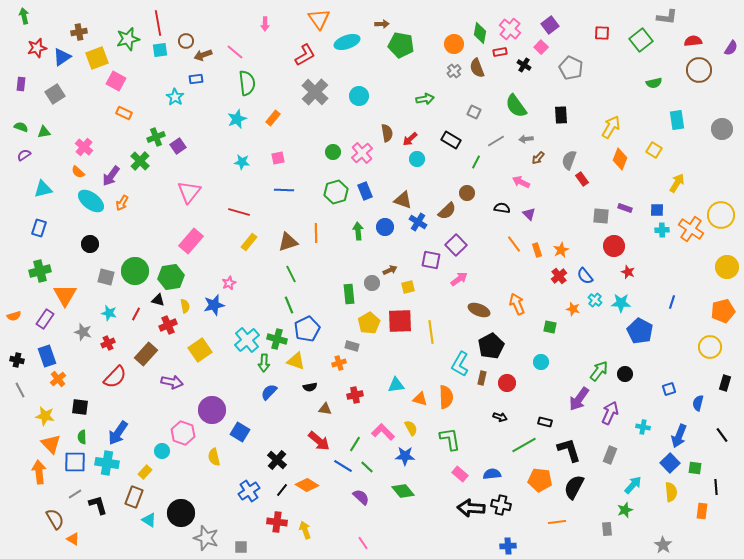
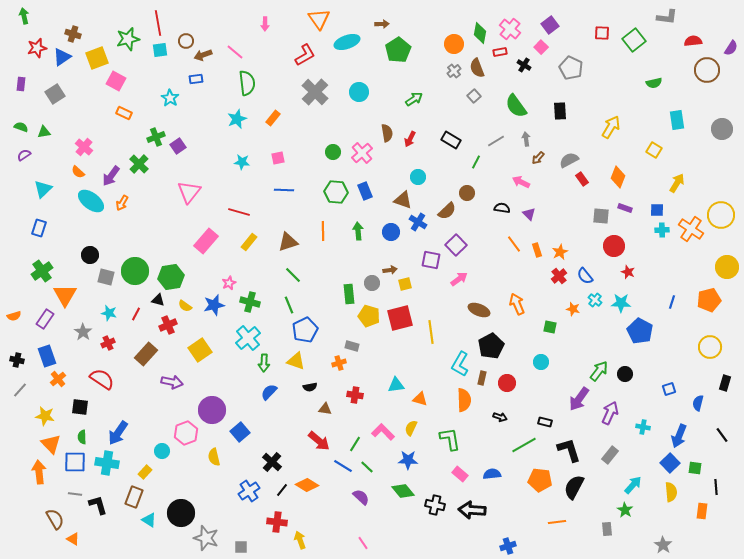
brown cross at (79, 32): moved 6 px left, 2 px down; rotated 28 degrees clockwise
green square at (641, 40): moved 7 px left
green pentagon at (401, 45): moved 3 px left, 5 px down; rotated 30 degrees clockwise
brown circle at (699, 70): moved 8 px right
cyan circle at (359, 96): moved 4 px up
cyan star at (175, 97): moved 5 px left, 1 px down
green arrow at (425, 99): moved 11 px left; rotated 24 degrees counterclockwise
gray square at (474, 112): moved 16 px up; rotated 24 degrees clockwise
black rectangle at (561, 115): moved 1 px left, 4 px up
red arrow at (410, 139): rotated 21 degrees counterclockwise
gray arrow at (526, 139): rotated 88 degrees clockwise
cyan circle at (417, 159): moved 1 px right, 18 px down
orange diamond at (620, 159): moved 2 px left, 18 px down
gray semicircle at (569, 160): rotated 42 degrees clockwise
green cross at (140, 161): moved 1 px left, 3 px down
cyan triangle at (43, 189): rotated 30 degrees counterclockwise
green hexagon at (336, 192): rotated 20 degrees clockwise
blue circle at (385, 227): moved 6 px right, 5 px down
orange line at (316, 233): moved 7 px right, 2 px up
pink rectangle at (191, 241): moved 15 px right
black circle at (90, 244): moved 11 px down
orange star at (561, 250): moved 1 px left, 2 px down
brown arrow at (390, 270): rotated 16 degrees clockwise
green cross at (40, 271): moved 2 px right; rotated 20 degrees counterclockwise
green line at (291, 274): moved 2 px right, 1 px down; rotated 18 degrees counterclockwise
yellow square at (408, 287): moved 3 px left, 3 px up
yellow semicircle at (185, 306): rotated 136 degrees clockwise
orange pentagon at (723, 311): moved 14 px left, 11 px up
red square at (400, 321): moved 3 px up; rotated 12 degrees counterclockwise
yellow pentagon at (369, 323): moved 7 px up; rotated 25 degrees counterclockwise
blue pentagon at (307, 329): moved 2 px left, 1 px down
gray star at (83, 332): rotated 18 degrees clockwise
green cross at (277, 339): moved 27 px left, 37 px up
cyan cross at (247, 340): moved 1 px right, 2 px up
red semicircle at (115, 377): moved 13 px left, 2 px down; rotated 100 degrees counterclockwise
gray line at (20, 390): rotated 70 degrees clockwise
red cross at (355, 395): rotated 21 degrees clockwise
orange semicircle at (446, 397): moved 18 px right, 3 px down
yellow semicircle at (411, 428): rotated 126 degrees counterclockwise
blue square at (240, 432): rotated 18 degrees clockwise
pink hexagon at (183, 433): moved 3 px right; rotated 20 degrees clockwise
gray rectangle at (610, 455): rotated 18 degrees clockwise
blue star at (405, 456): moved 3 px right, 4 px down
black cross at (277, 460): moved 5 px left, 2 px down
gray line at (75, 494): rotated 40 degrees clockwise
black cross at (501, 505): moved 66 px left
black arrow at (471, 508): moved 1 px right, 2 px down
green star at (625, 510): rotated 21 degrees counterclockwise
yellow arrow at (305, 530): moved 5 px left, 10 px down
blue cross at (508, 546): rotated 14 degrees counterclockwise
